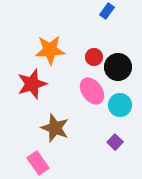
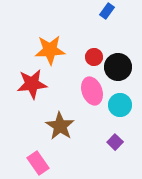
red star: rotated 12 degrees clockwise
pink ellipse: rotated 16 degrees clockwise
brown star: moved 5 px right, 2 px up; rotated 12 degrees clockwise
